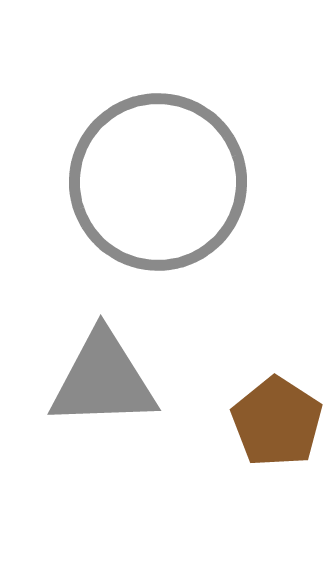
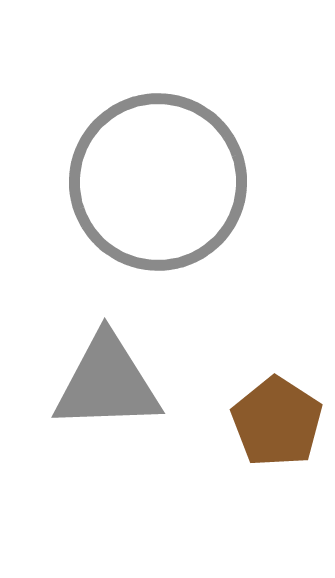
gray triangle: moved 4 px right, 3 px down
